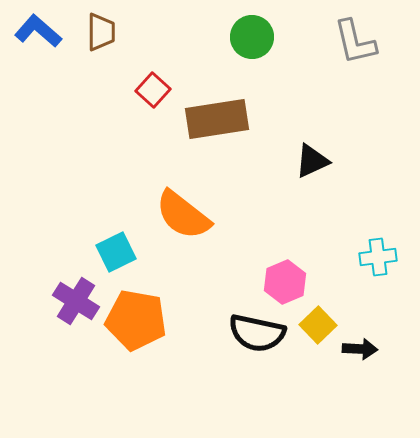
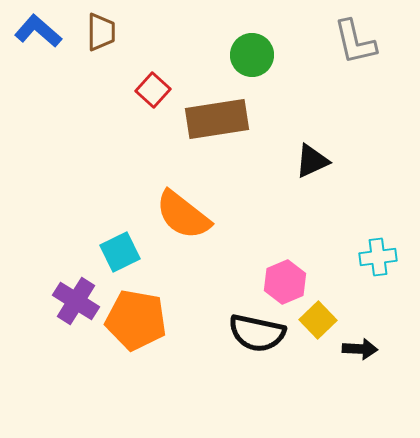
green circle: moved 18 px down
cyan square: moved 4 px right
yellow square: moved 5 px up
